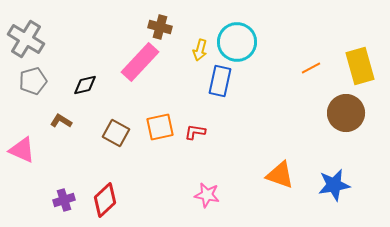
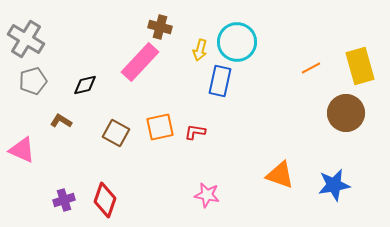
red diamond: rotated 28 degrees counterclockwise
